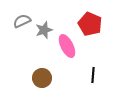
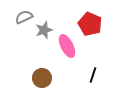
gray semicircle: moved 2 px right, 4 px up
black line: rotated 14 degrees clockwise
